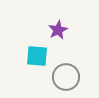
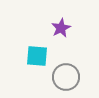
purple star: moved 3 px right, 2 px up
